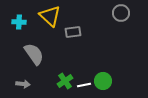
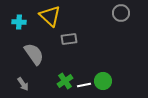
gray rectangle: moved 4 px left, 7 px down
gray arrow: rotated 48 degrees clockwise
